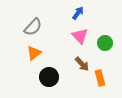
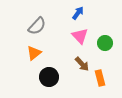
gray semicircle: moved 4 px right, 1 px up
